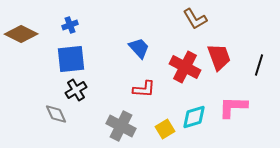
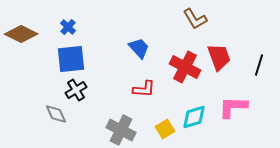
blue cross: moved 2 px left, 2 px down; rotated 28 degrees counterclockwise
gray cross: moved 4 px down
